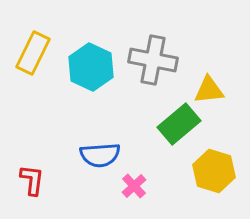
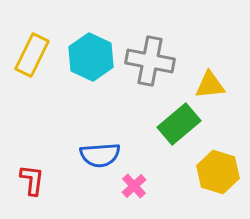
yellow rectangle: moved 1 px left, 2 px down
gray cross: moved 3 px left, 1 px down
cyan hexagon: moved 10 px up
yellow triangle: moved 1 px right, 5 px up
yellow hexagon: moved 4 px right, 1 px down
